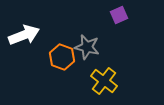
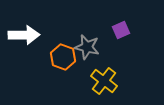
purple square: moved 2 px right, 15 px down
white arrow: rotated 20 degrees clockwise
orange hexagon: moved 1 px right
